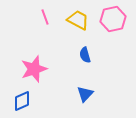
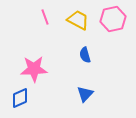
pink star: rotated 16 degrees clockwise
blue diamond: moved 2 px left, 3 px up
